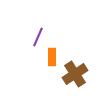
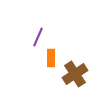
orange rectangle: moved 1 px left, 1 px down
